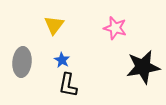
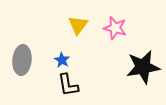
yellow triangle: moved 24 px right
gray ellipse: moved 2 px up
black L-shape: rotated 20 degrees counterclockwise
